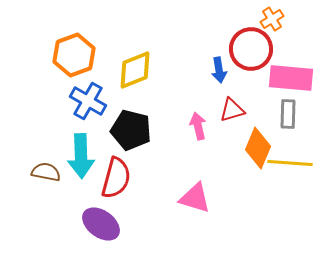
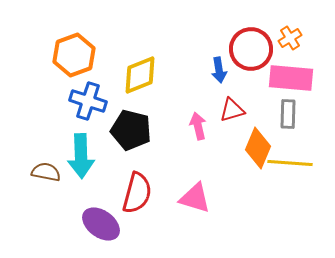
orange cross: moved 18 px right, 19 px down
yellow diamond: moved 5 px right, 5 px down
blue cross: rotated 12 degrees counterclockwise
red semicircle: moved 21 px right, 15 px down
